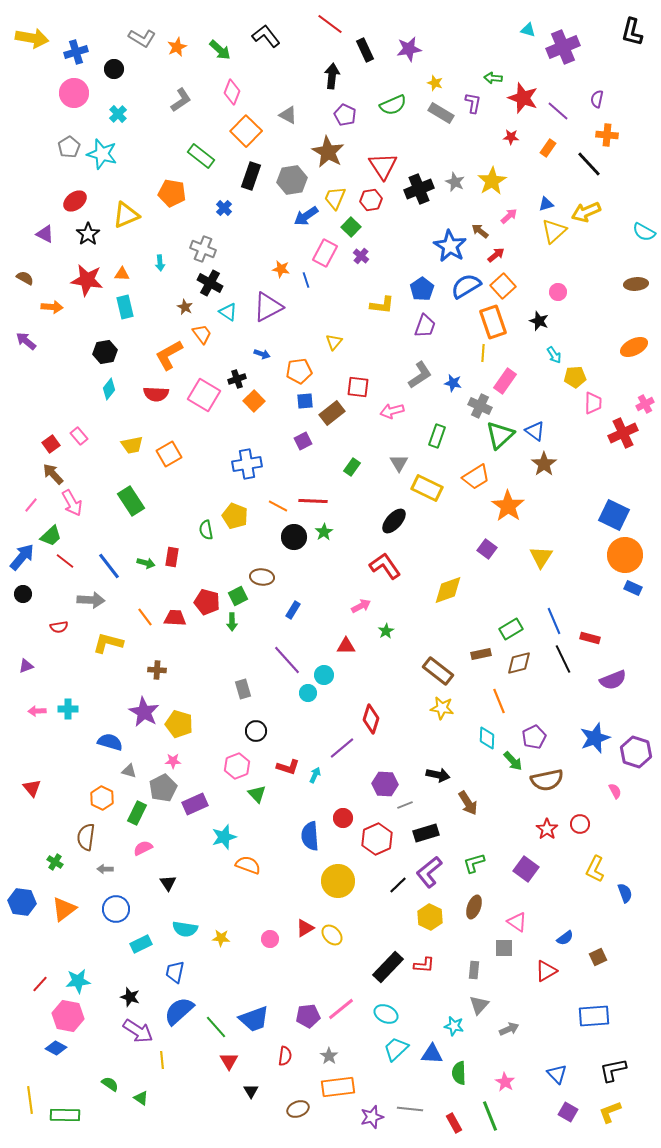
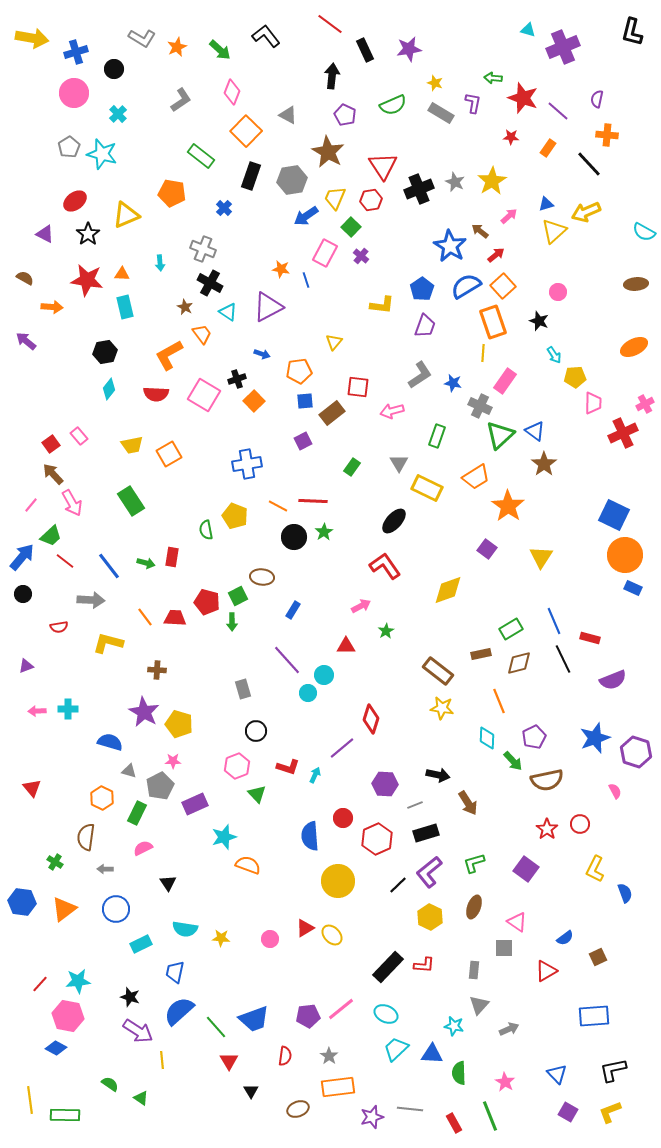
gray pentagon at (163, 788): moved 3 px left, 2 px up
gray line at (405, 805): moved 10 px right
